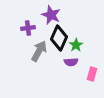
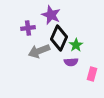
gray arrow: rotated 140 degrees counterclockwise
